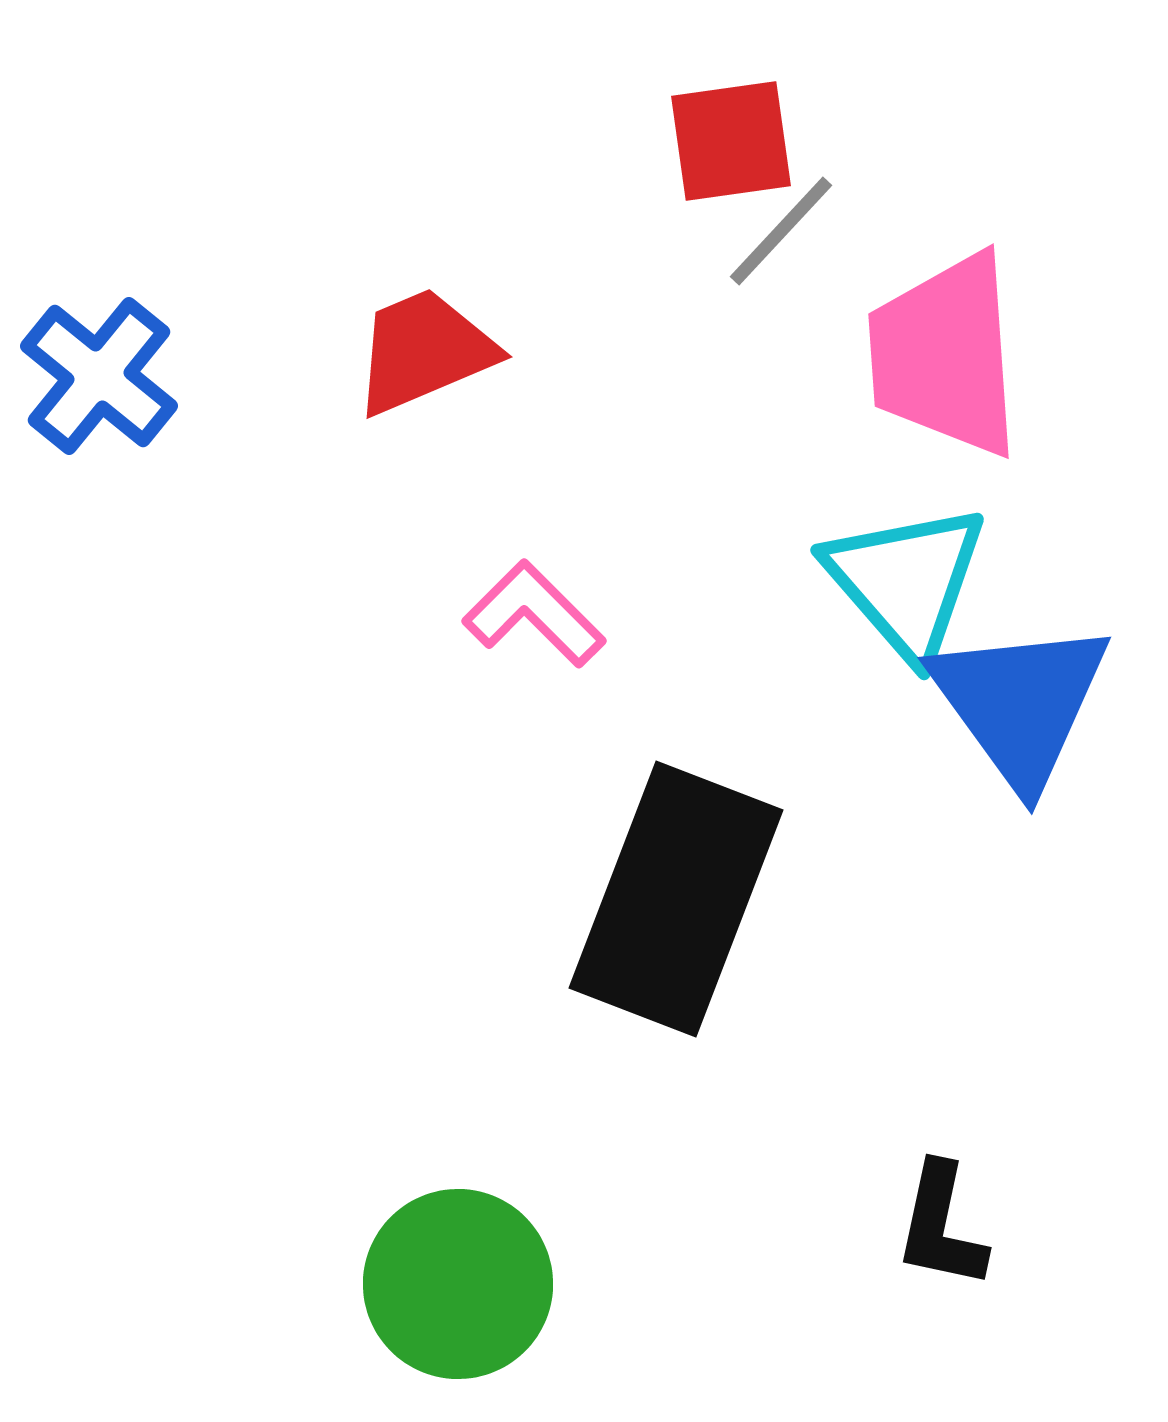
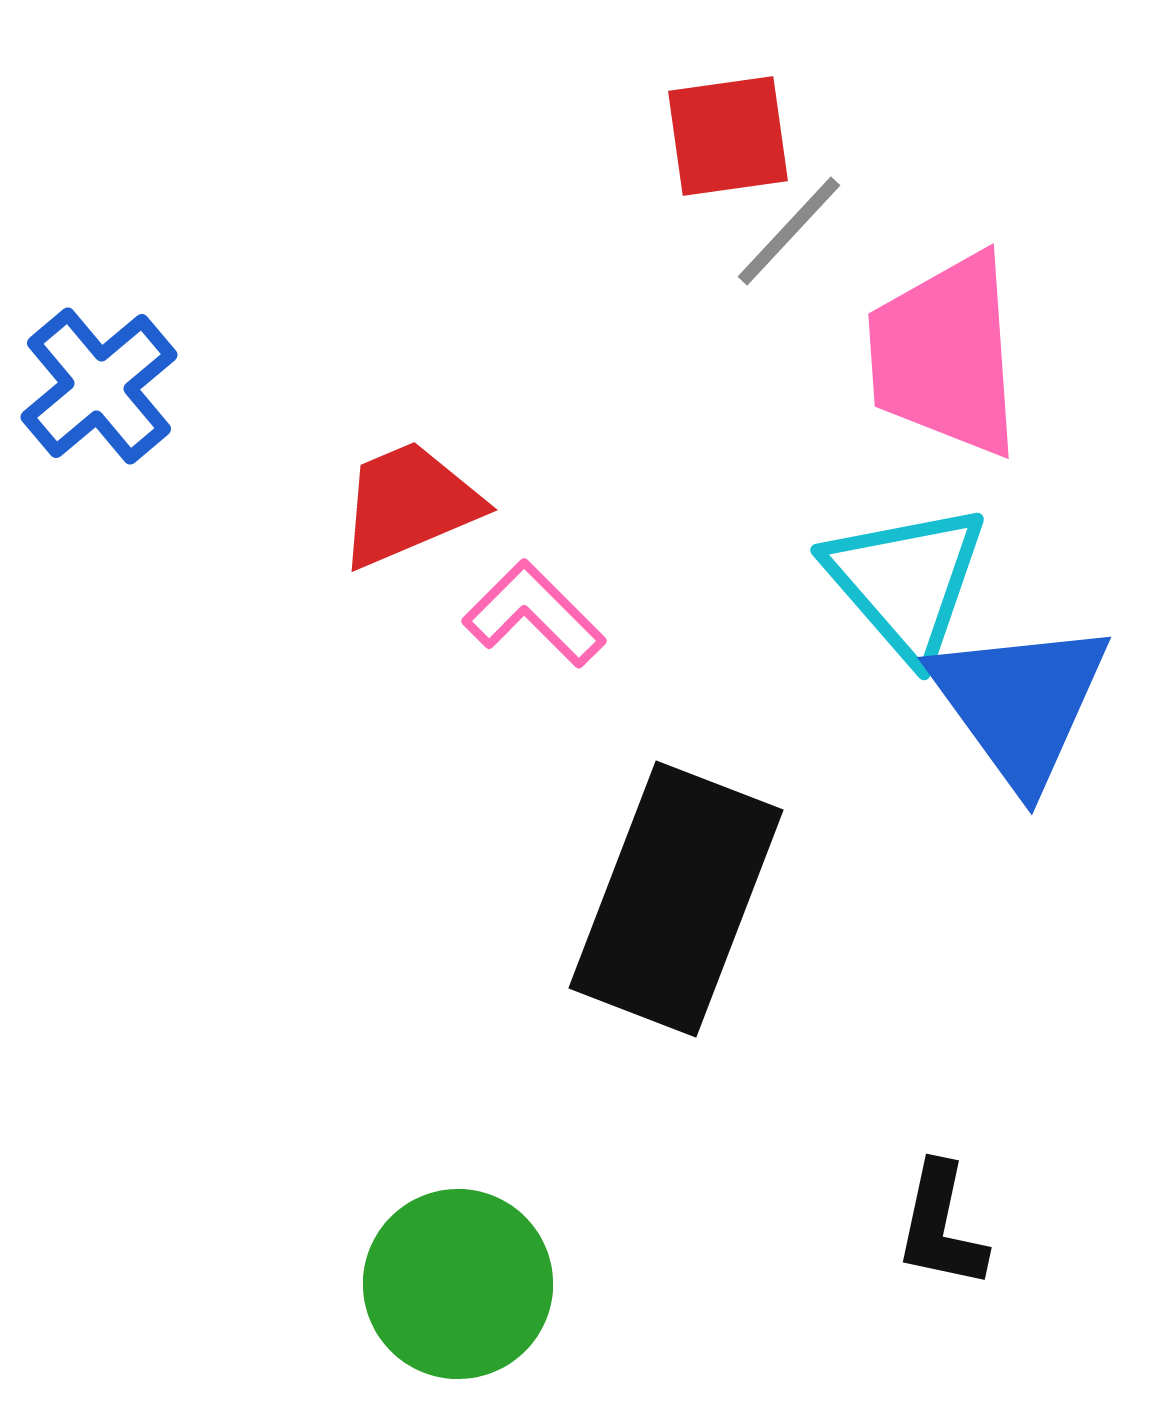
red square: moved 3 px left, 5 px up
gray line: moved 8 px right
red trapezoid: moved 15 px left, 153 px down
blue cross: moved 10 px down; rotated 11 degrees clockwise
